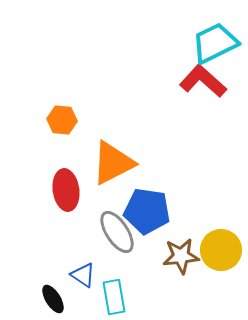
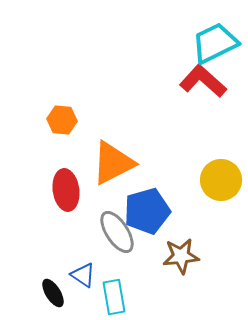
blue pentagon: rotated 24 degrees counterclockwise
yellow circle: moved 70 px up
black ellipse: moved 6 px up
